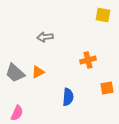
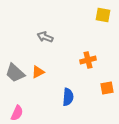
gray arrow: rotated 28 degrees clockwise
